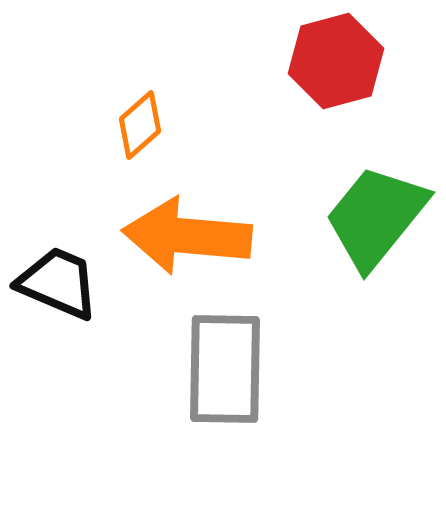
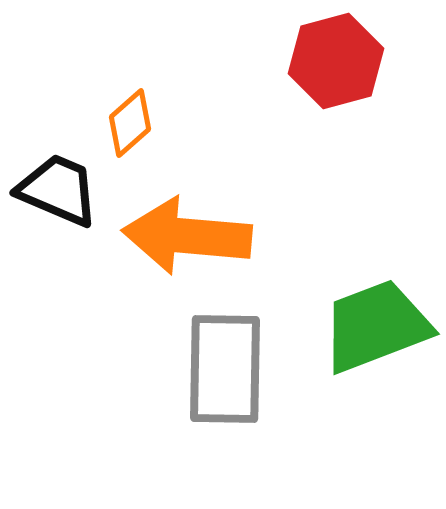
orange diamond: moved 10 px left, 2 px up
green trapezoid: moved 109 px down; rotated 30 degrees clockwise
black trapezoid: moved 93 px up
